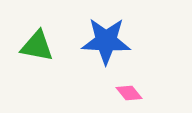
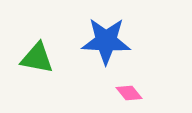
green triangle: moved 12 px down
